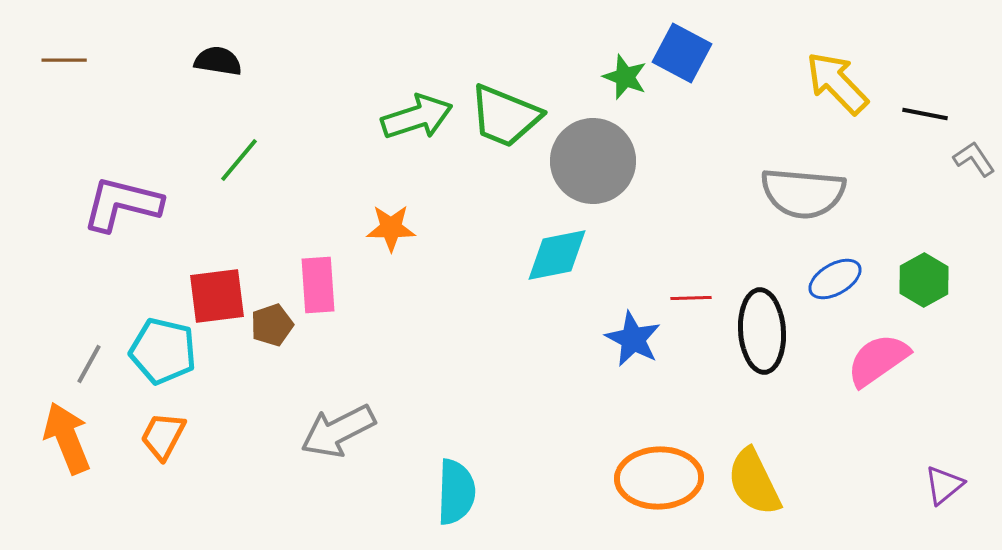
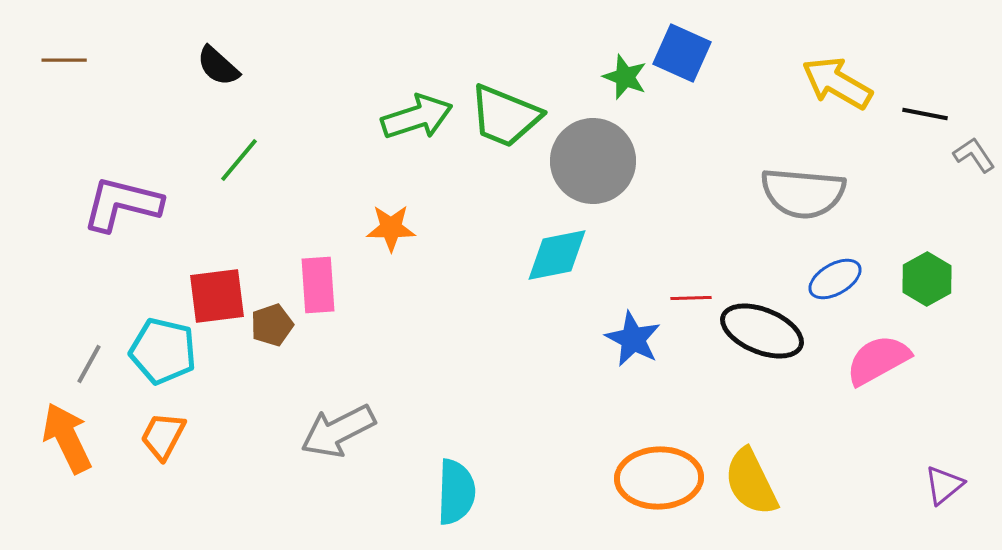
blue square: rotated 4 degrees counterclockwise
black semicircle: moved 5 px down; rotated 147 degrees counterclockwise
yellow arrow: rotated 16 degrees counterclockwise
gray L-shape: moved 4 px up
green hexagon: moved 3 px right, 1 px up
black ellipse: rotated 64 degrees counterclockwise
pink semicircle: rotated 6 degrees clockwise
orange arrow: rotated 4 degrees counterclockwise
yellow semicircle: moved 3 px left
